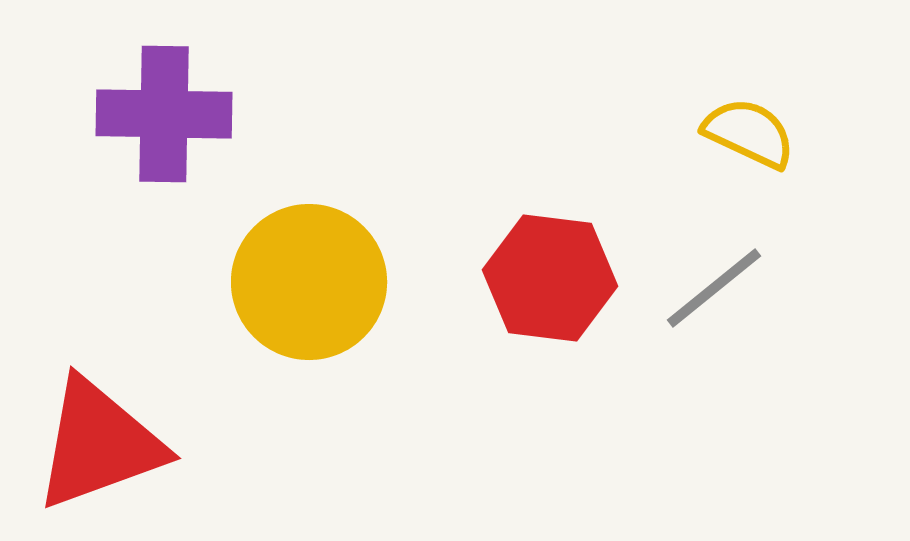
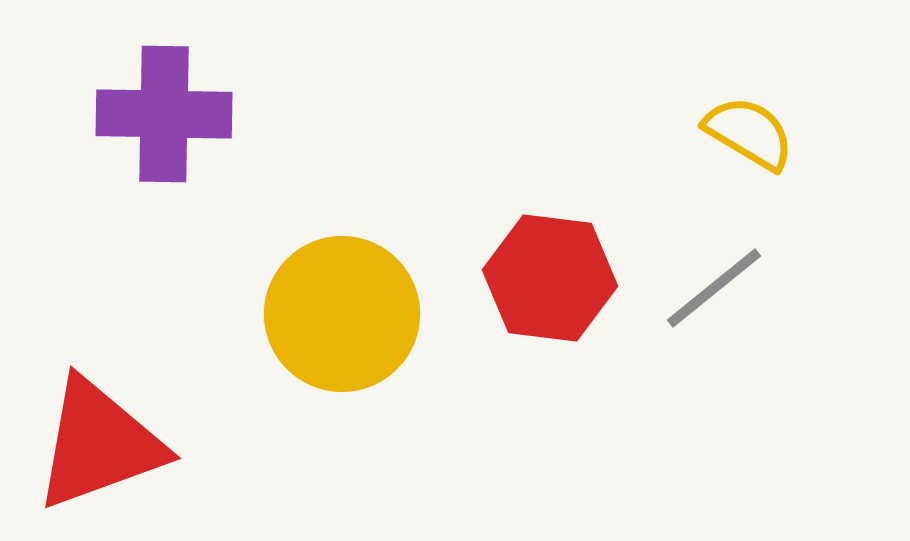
yellow semicircle: rotated 6 degrees clockwise
yellow circle: moved 33 px right, 32 px down
